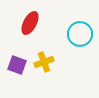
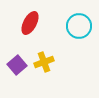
cyan circle: moved 1 px left, 8 px up
purple square: rotated 30 degrees clockwise
